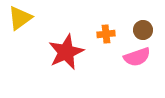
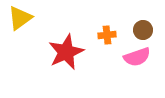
orange cross: moved 1 px right, 1 px down
